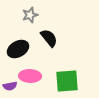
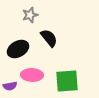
pink ellipse: moved 2 px right, 1 px up
